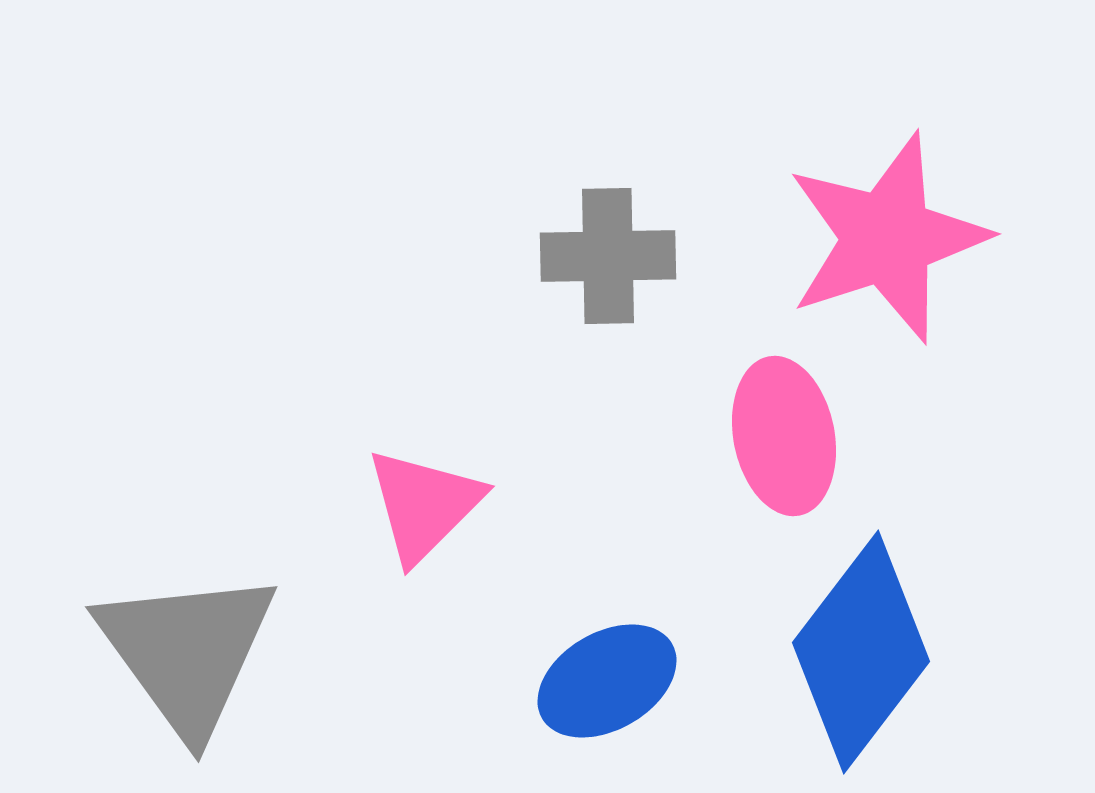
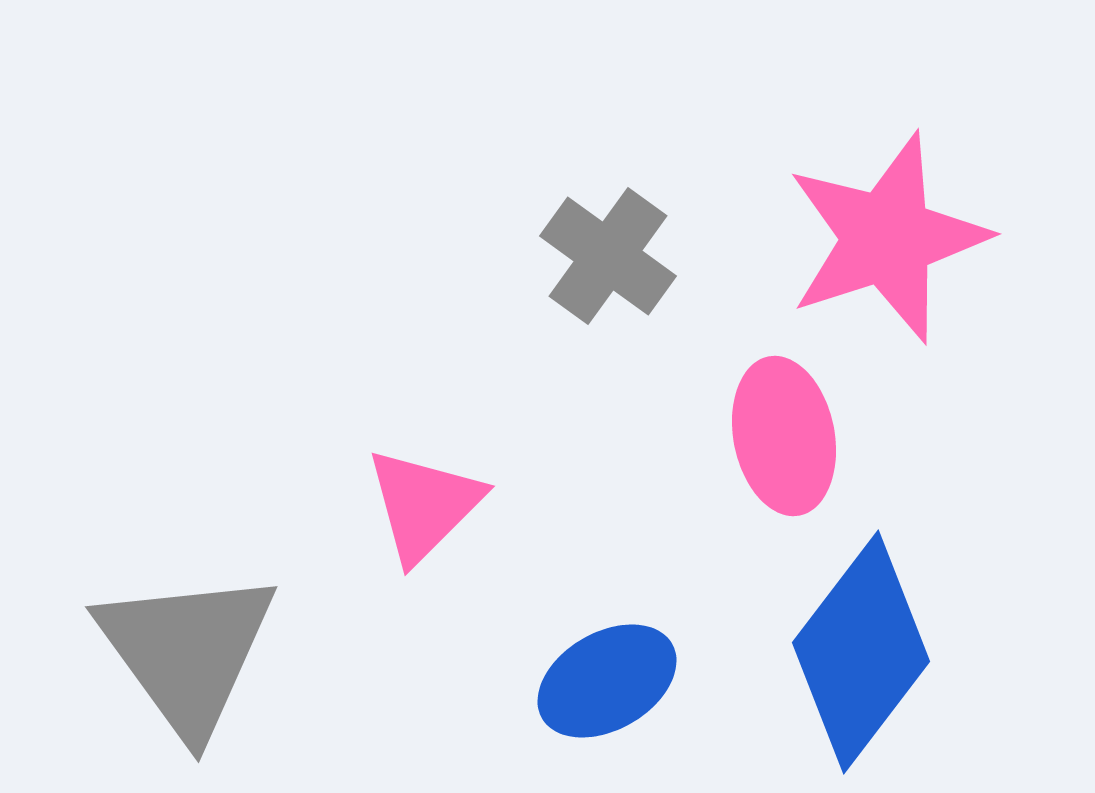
gray cross: rotated 37 degrees clockwise
